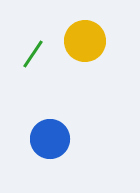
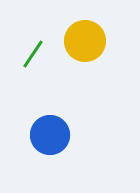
blue circle: moved 4 px up
